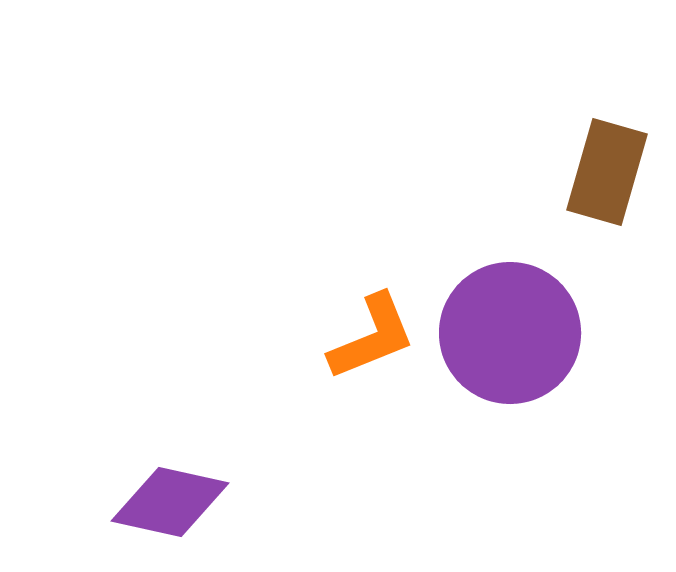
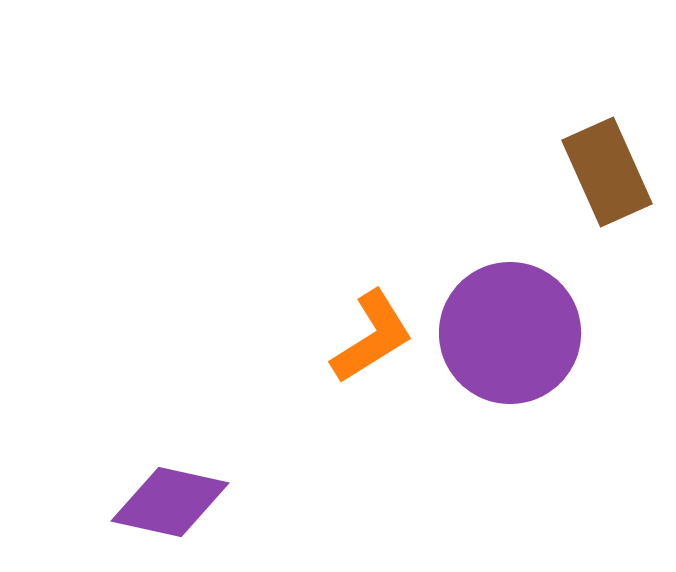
brown rectangle: rotated 40 degrees counterclockwise
orange L-shape: rotated 10 degrees counterclockwise
